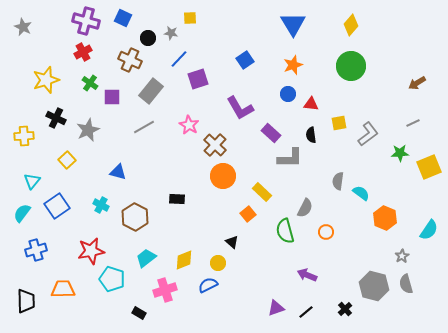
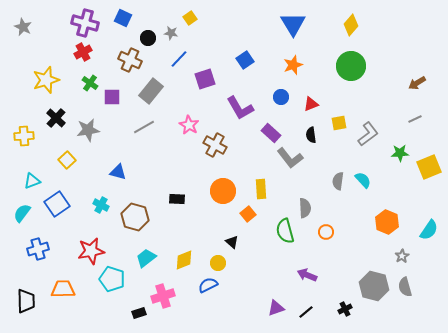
yellow square at (190, 18): rotated 32 degrees counterclockwise
purple cross at (86, 21): moved 1 px left, 2 px down
purple square at (198, 79): moved 7 px right
blue circle at (288, 94): moved 7 px left, 3 px down
red triangle at (311, 104): rotated 28 degrees counterclockwise
black cross at (56, 118): rotated 18 degrees clockwise
gray line at (413, 123): moved 2 px right, 4 px up
gray star at (88, 130): rotated 15 degrees clockwise
brown cross at (215, 145): rotated 15 degrees counterclockwise
gray L-shape at (290, 158): rotated 52 degrees clockwise
orange circle at (223, 176): moved 15 px down
cyan triangle at (32, 181): rotated 30 degrees clockwise
yellow rectangle at (262, 192): moved 1 px left, 3 px up; rotated 42 degrees clockwise
cyan semicircle at (361, 193): moved 2 px right, 13 px up; rotated 12 degrees clockwise
blue square at (57, 206): moved 2 px up
gray semicircle at (305, 208): rotated 30 degrees counterclockwise
brown hexagon at (135, 217): rotated 12 degrees counterclockwise
orange hexagon at (385, 218): moved 2 px right, 4 px down
blue cross at (36, 250): moved 2 px right, 1 px up
gray semicircle at (406, 284): moved 1 px left, 3 px down
pink cross at (165, 290): moved 2 px left, 6 px down
black cross at (345, 309): rotated 16 degrees clockwise
black rectangle at (139, 313): rotated 48 degrees counterclockwise
